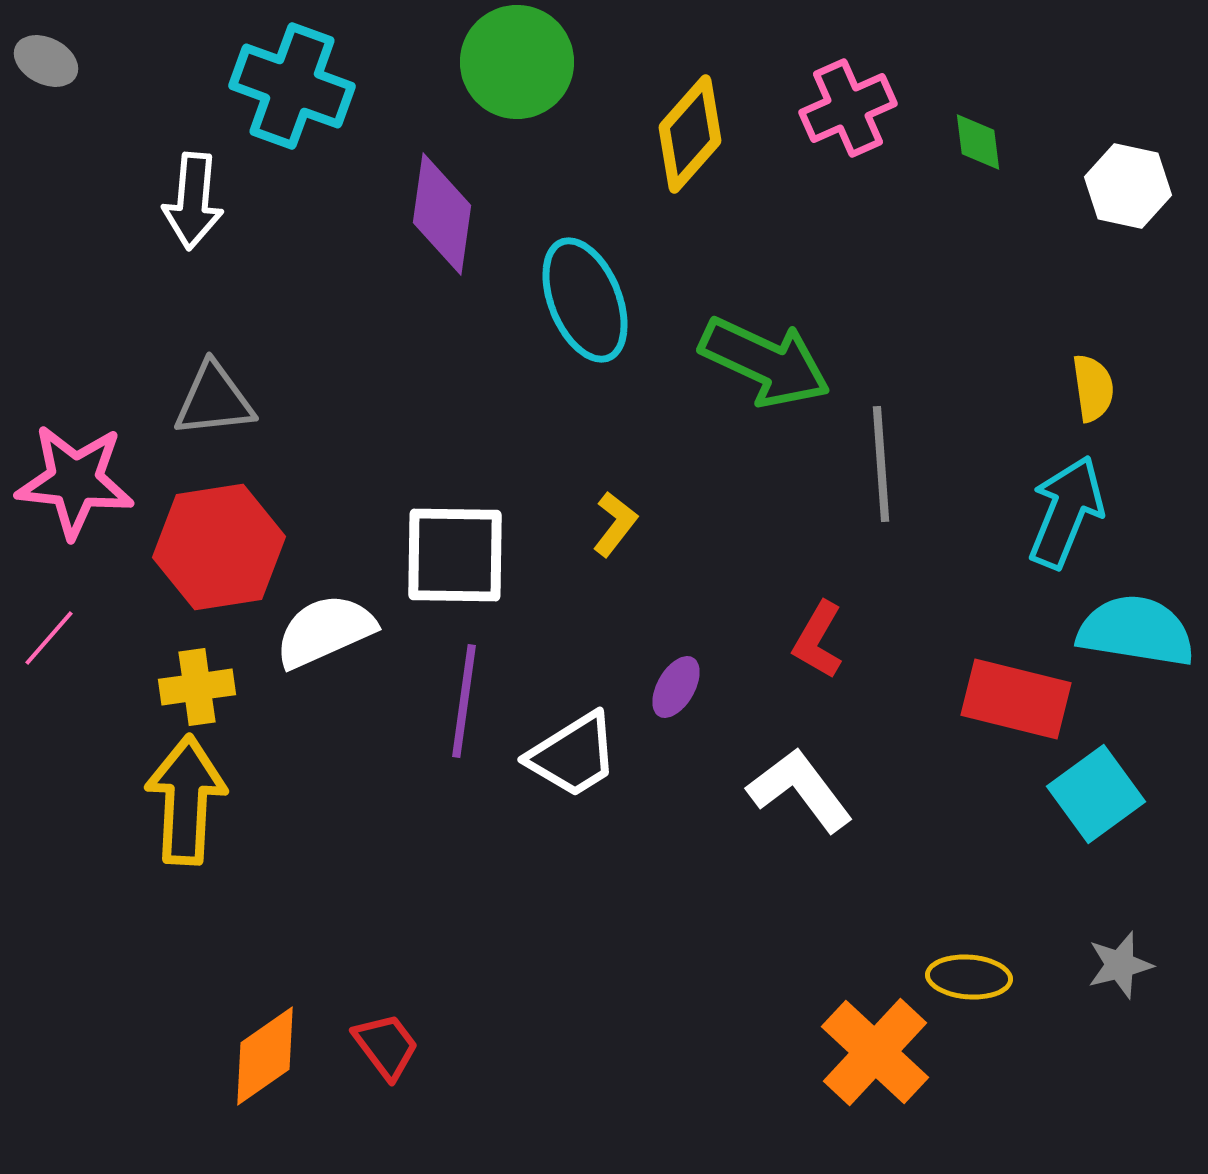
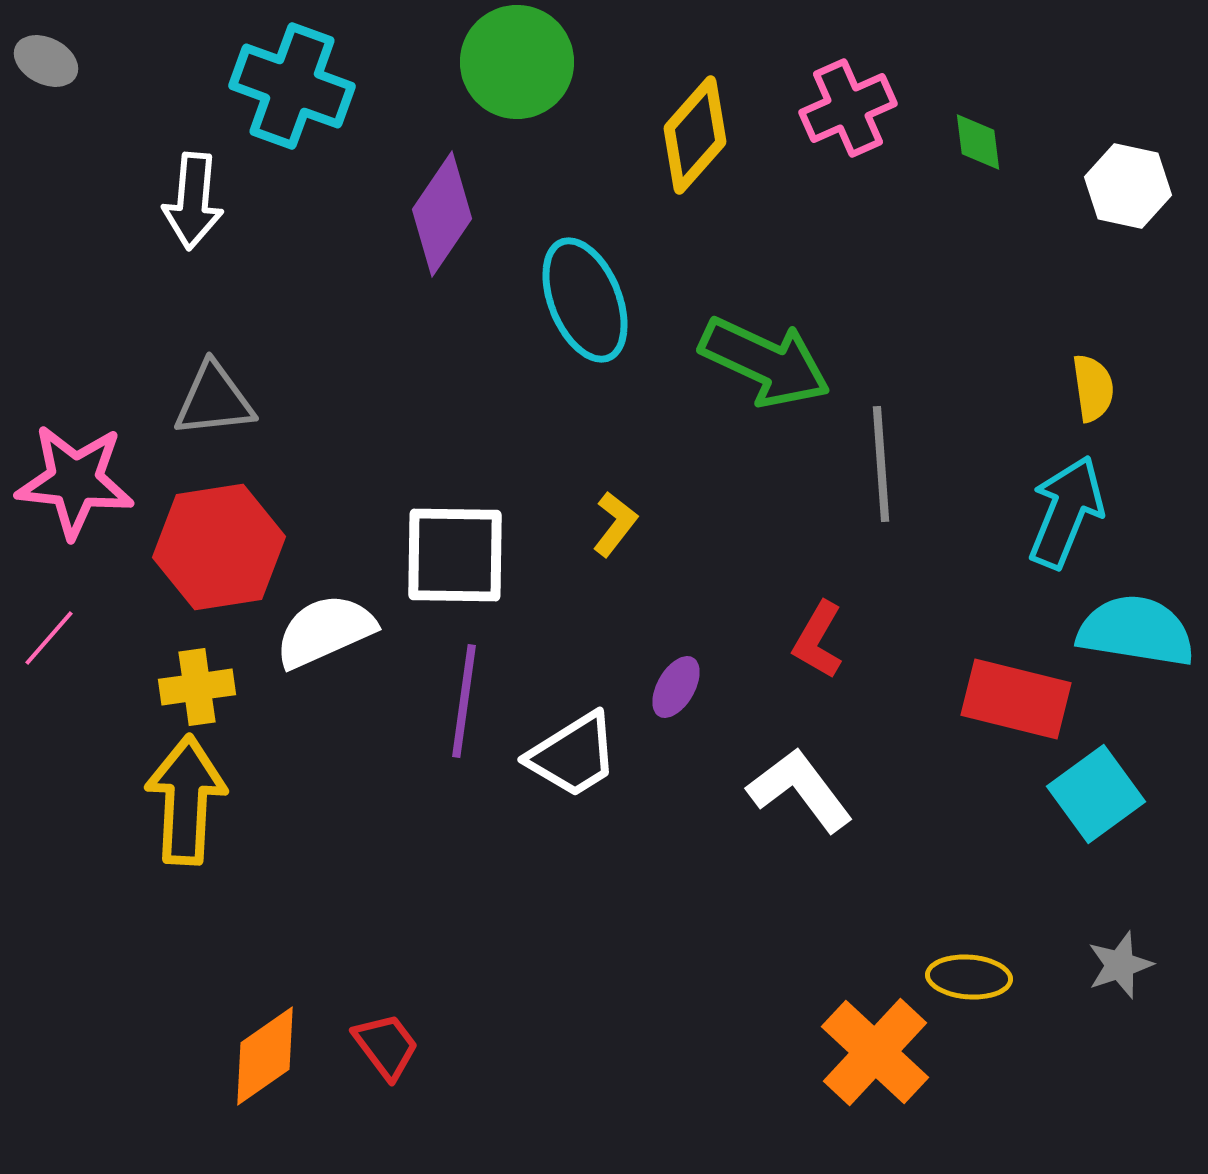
yellow diamond: moved 5 px right, 1 px down
purple diamond: rotated 26 degrees clockwise
gray star: rotated 4 degrees counterclockwise
